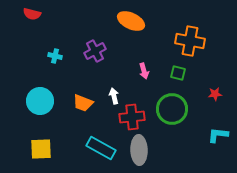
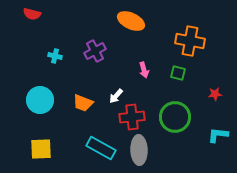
pink arrow: moved 1 px up
white arrow: moved 2 px right; rotated 126 degrees counterclockwise
cyan circle: moved 1 px up
green circle: moved 3 px right, 8 px down
